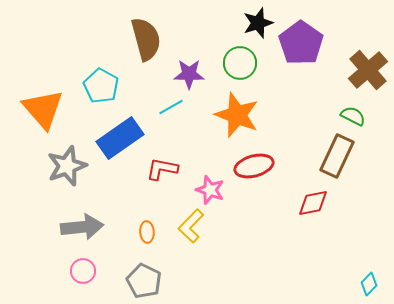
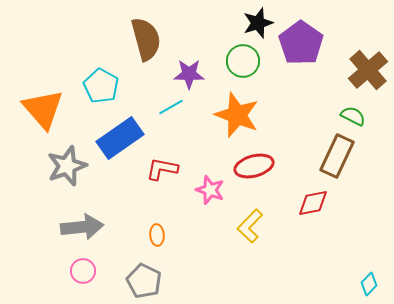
green circle: moved 3 px right, 2 px up
yellow L-shape: moved 59 px right
orange ellipse: moved 10 px right, 3 px down
